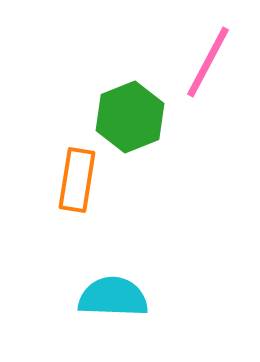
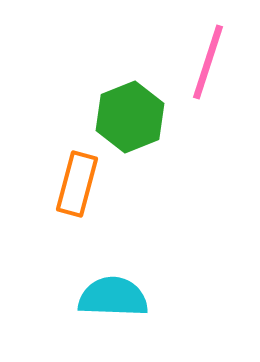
pink line: rotated 10 degrees counterclockwise
orange rectangle: moved 4 px down; rotated 6 degrees clockwise
